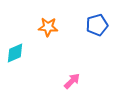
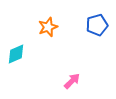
orange star: rotated 24 degrees counterclockwise
cyan diamond: moved 1 px right, 1 px down
